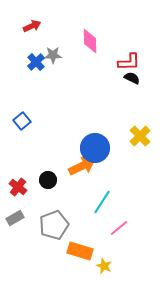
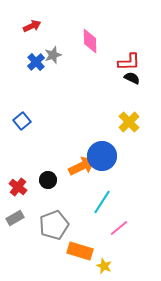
gray star: rotated 18 degrees counterclockwise
yellow cross: moved 11 px left, 14 px up
blue circle: moved 7 px right, 8 px down
